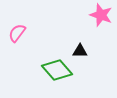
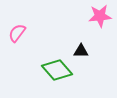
pink star: moved 1 px left, 1 px down; rotated 25 degrees counterclockwise
black triangle: moved 1 px right
